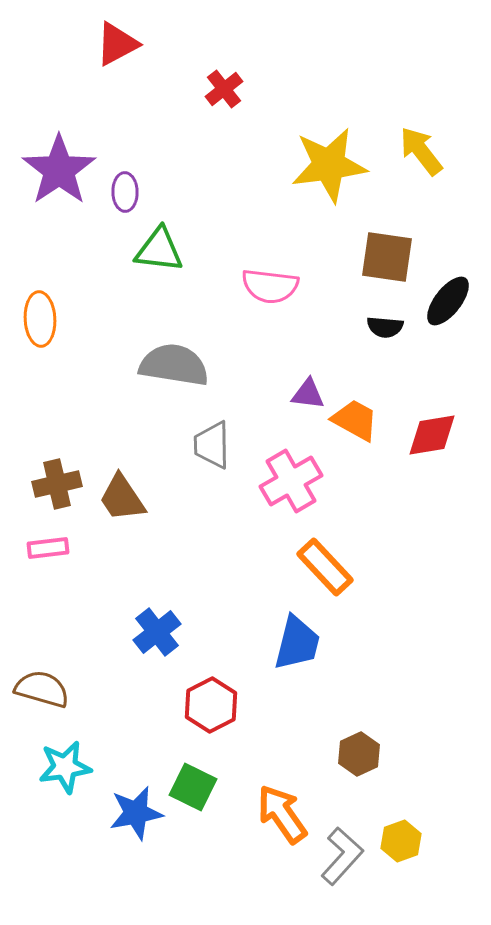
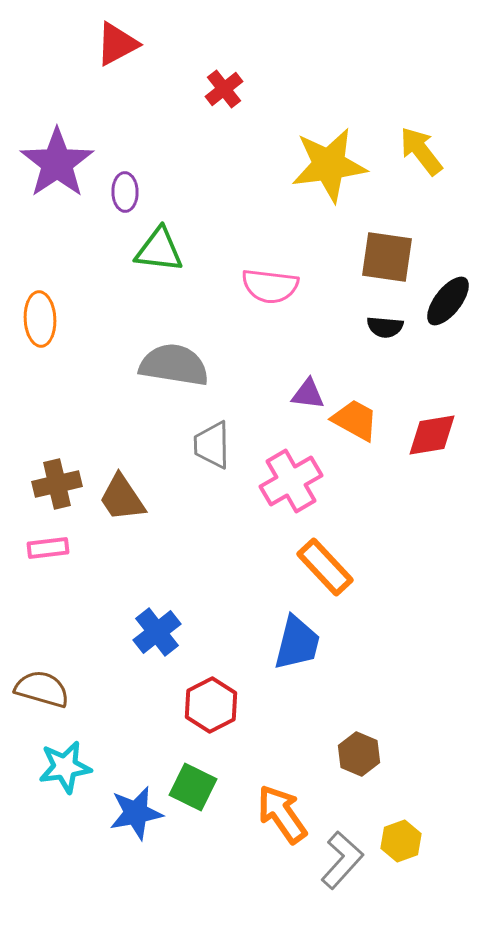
purple star: moved 2 px left, 7 px up
brown hexagon: rotated 12 degrees counterclockwise
gray L-shape: moved 4 px down
